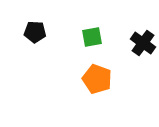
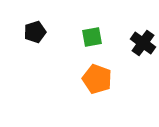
black pentagon: rotated 20 degrees counterclockwise
